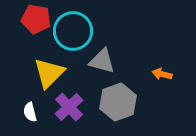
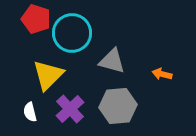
red pentagon: rotated 8 degrees clockwise
cyan circle: moved 1 px left, 2 px down
gray triangle: moved 10 px right
yellow triangle: moved 1 px left, 2 px down
gray hexagon: moved 4 px down; rotated 15 degrees clockwise
purple cross: moved 1 px right, 2 px down
